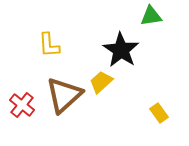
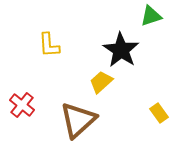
green triangle: rotated 10 degrees counterclockwise
brown triangle: moved 14 px right, 25 px down
